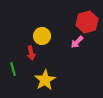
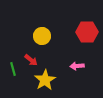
red hexagon: moved 10 px down; rotated 15 degrees clockwise
pink arrow: moved 24 px down; rotated 40 degrees clockwise
red arrow: moved 7 px down; rotated 40 degrees counterclockwise
